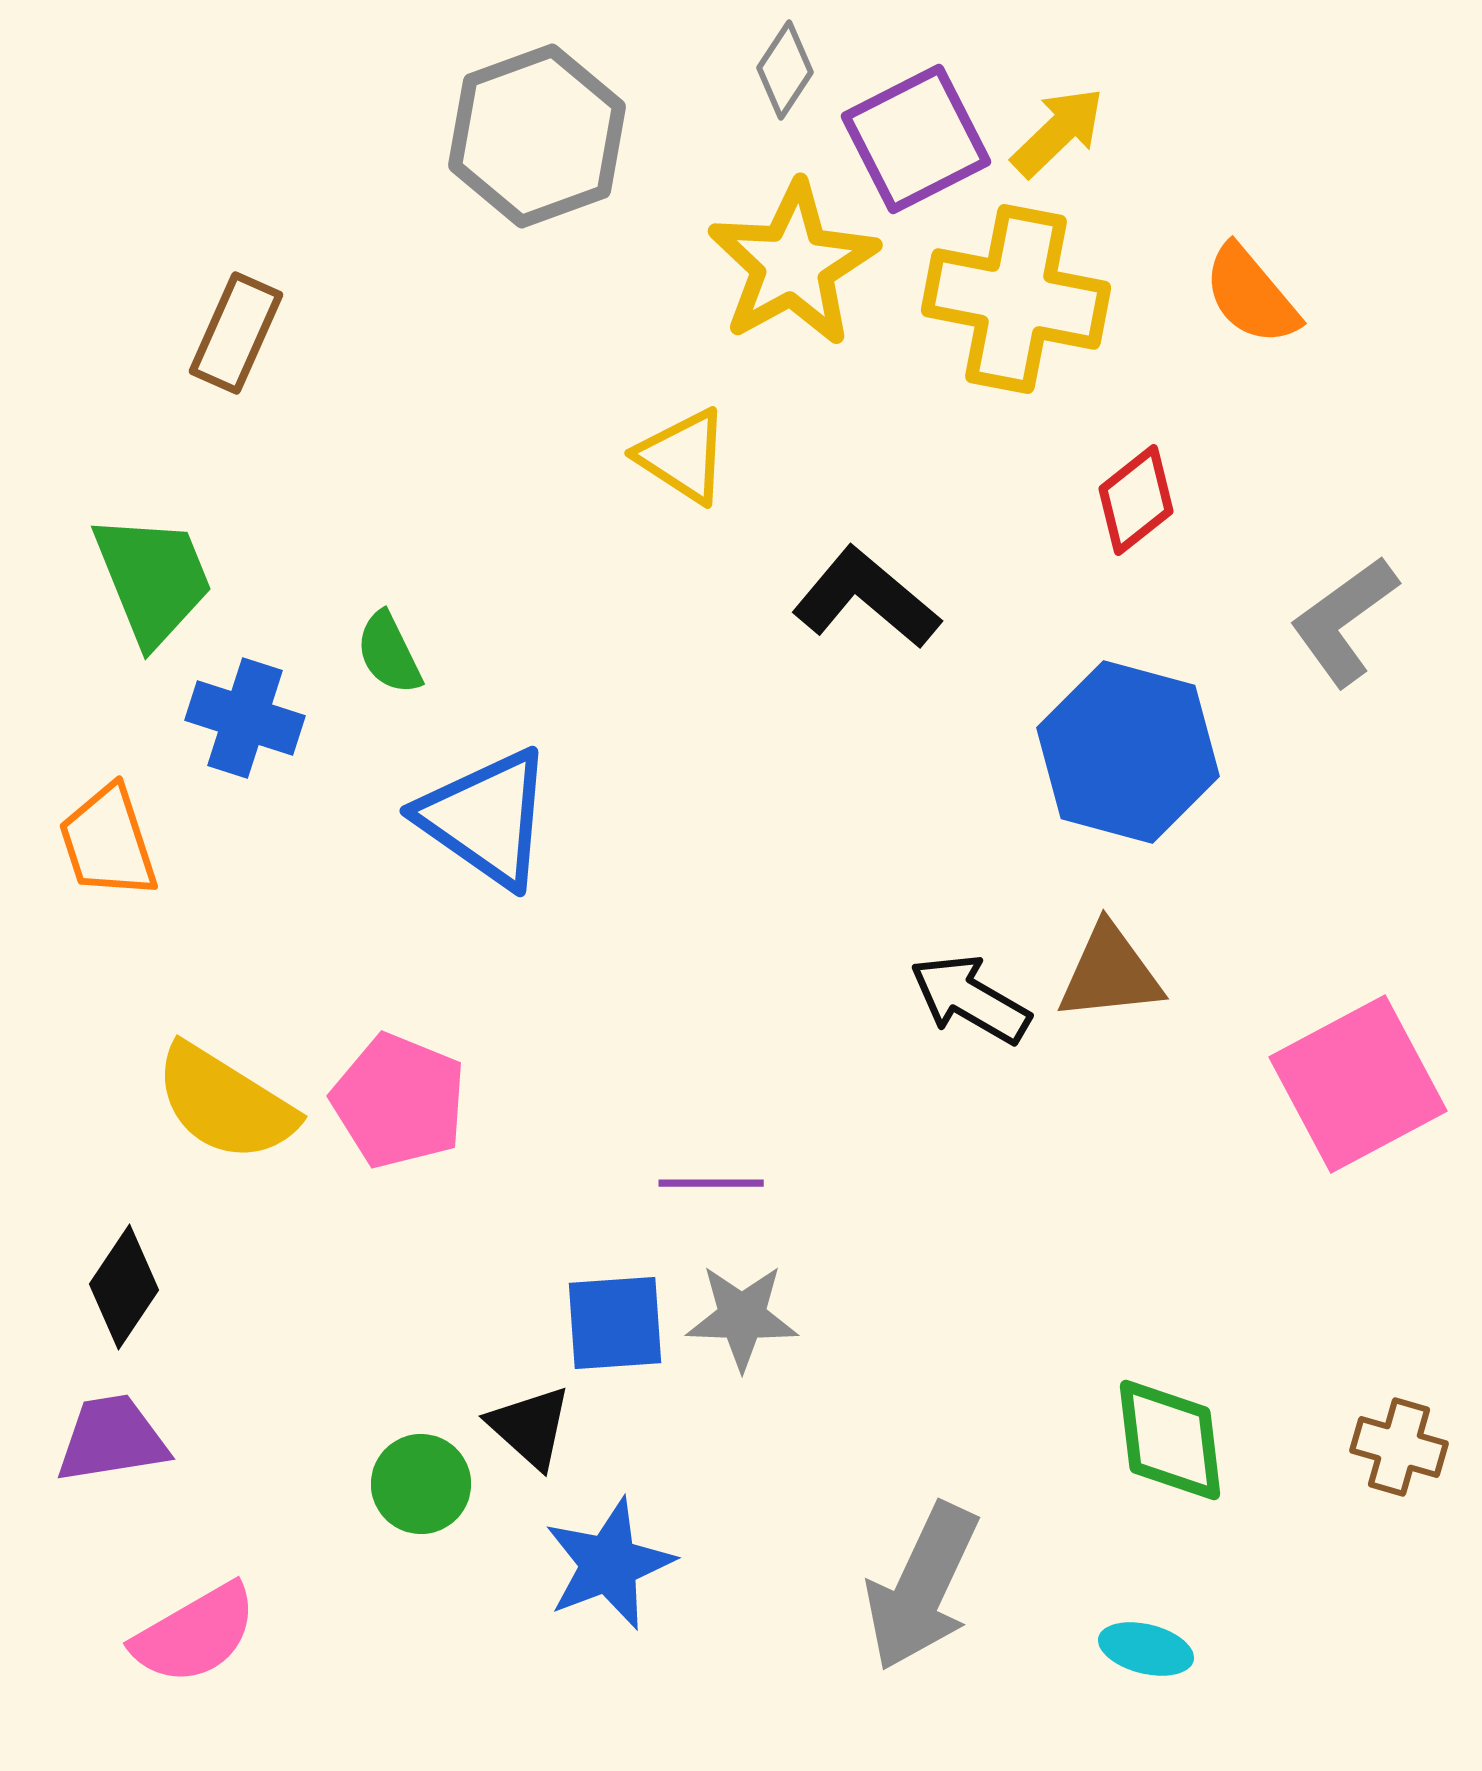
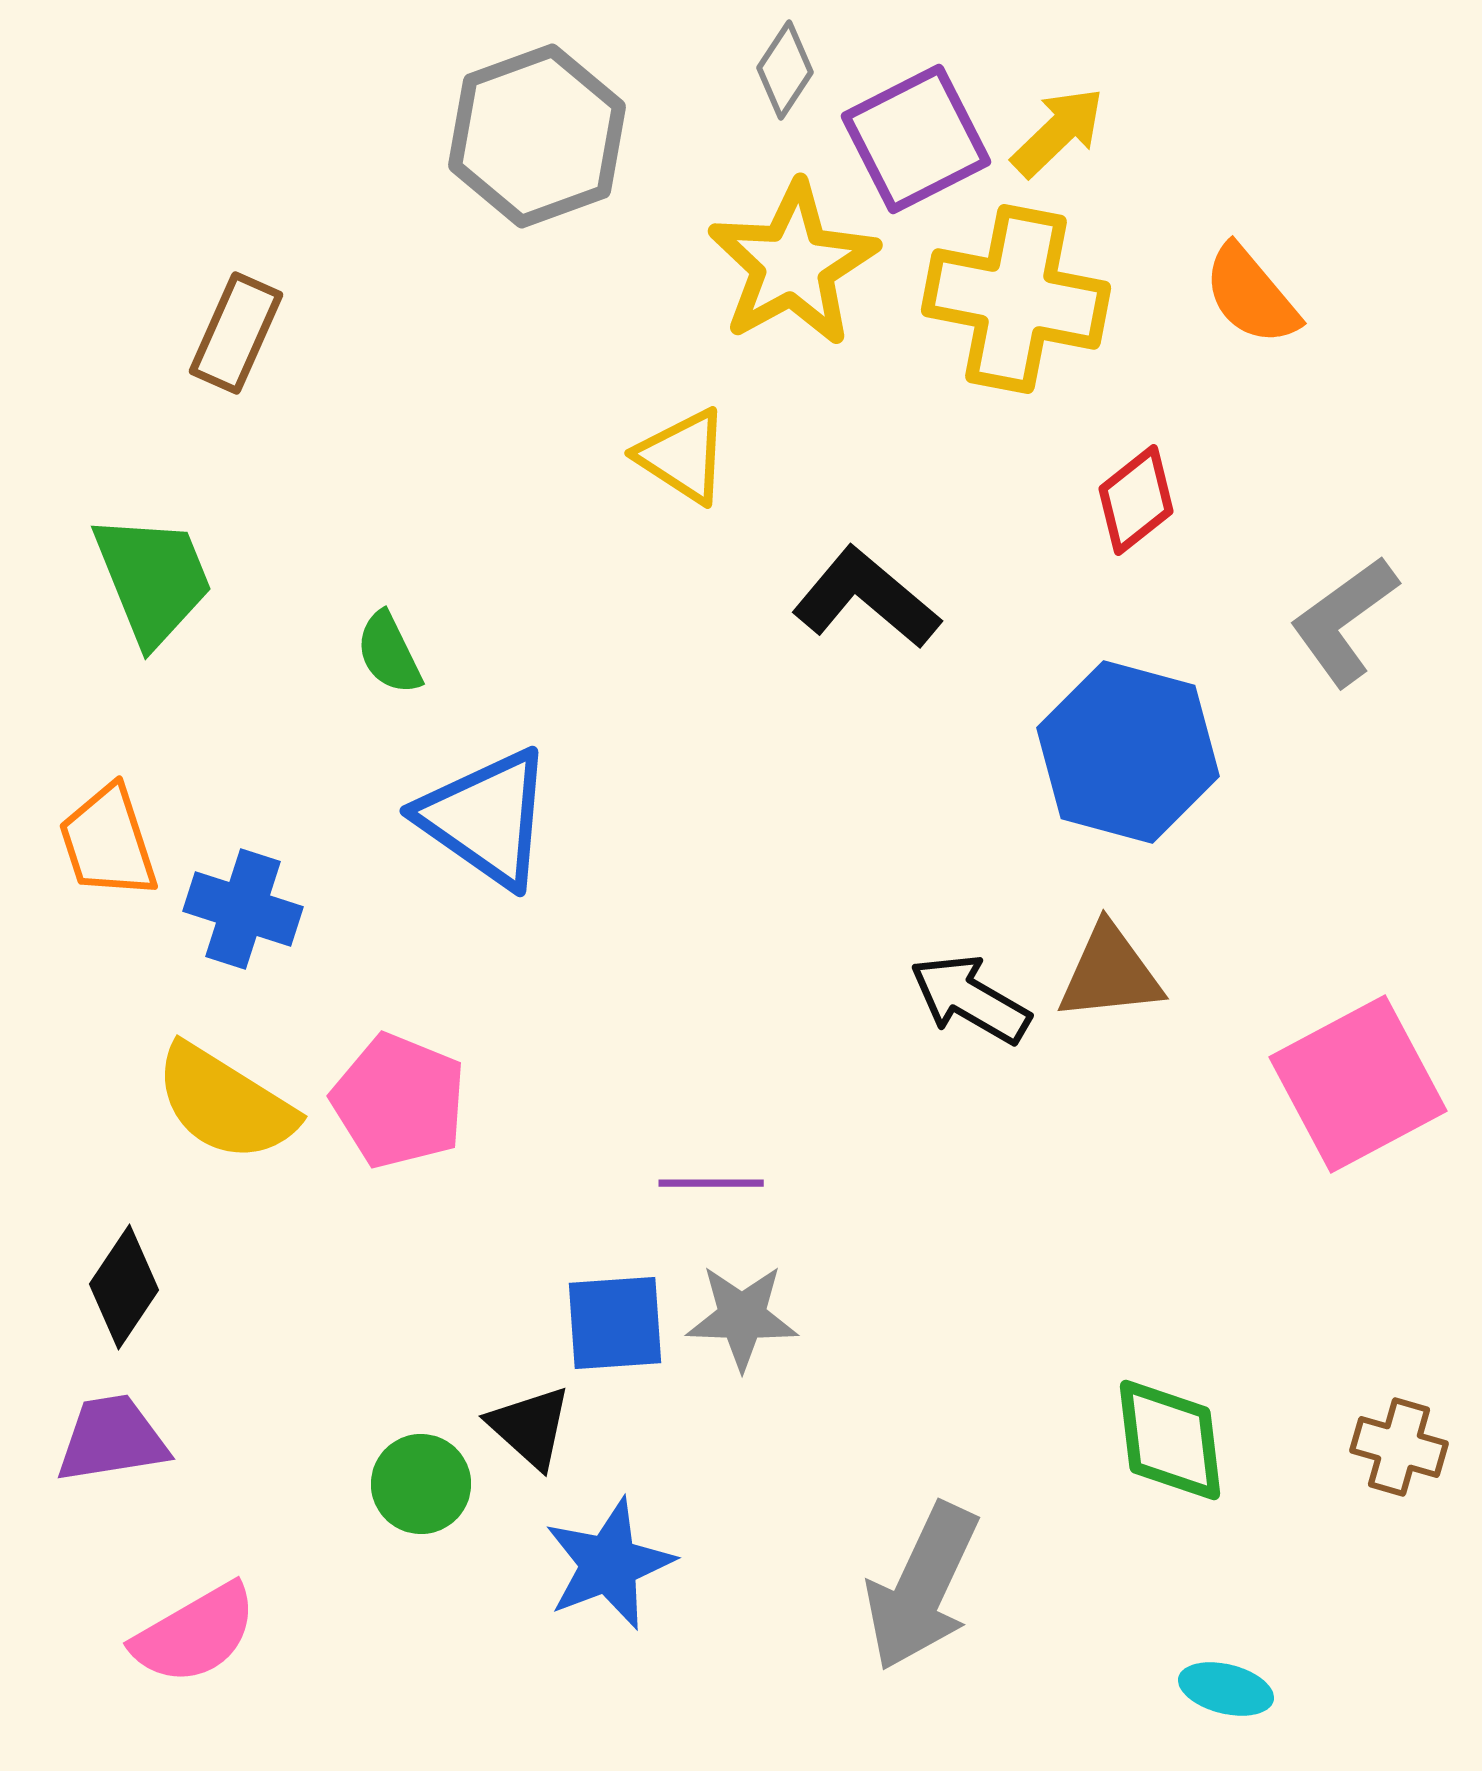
blue cross: moved 2 px left, 191 px down
cyan ellipse: moved 80 px right, 40 px down
